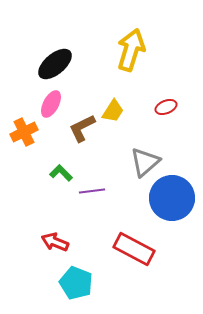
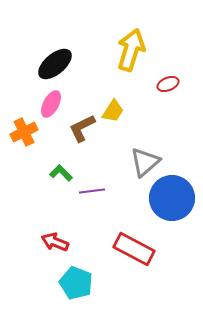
red ellipse: moved 2 px right, 23 px up
